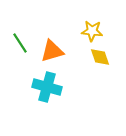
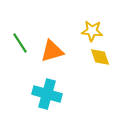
cyan cross: moved 7 px down
